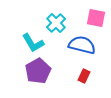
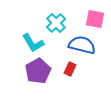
pink square: moved 1 px left, 1 px down
red rectangle: moved 14 px left, 7 px up
